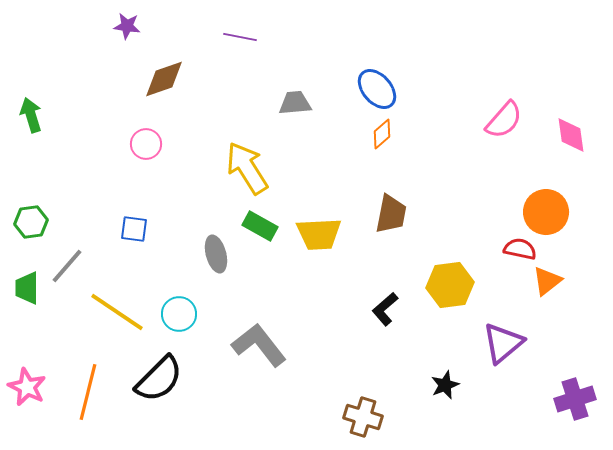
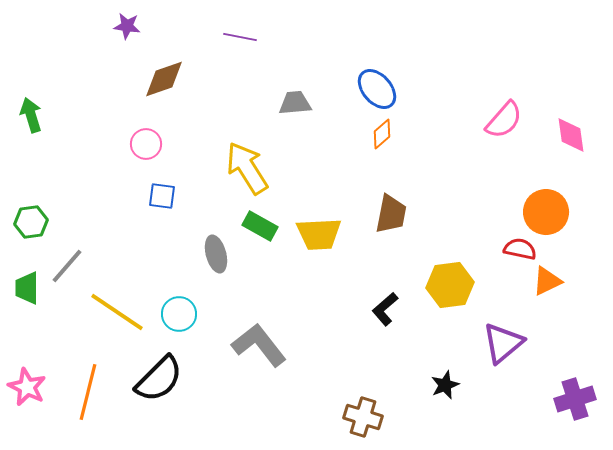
blue square: moved 28 px right, 33 px up
orange triangle: rotated 12 degrees clockwise
